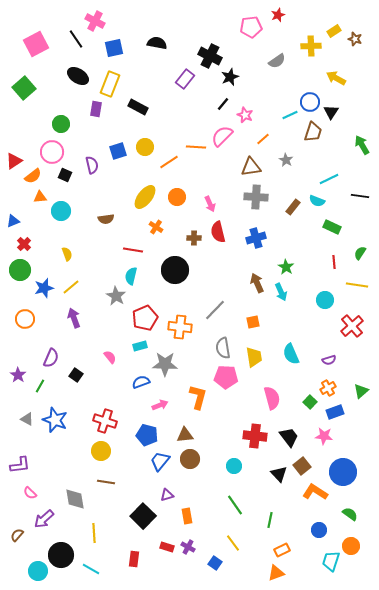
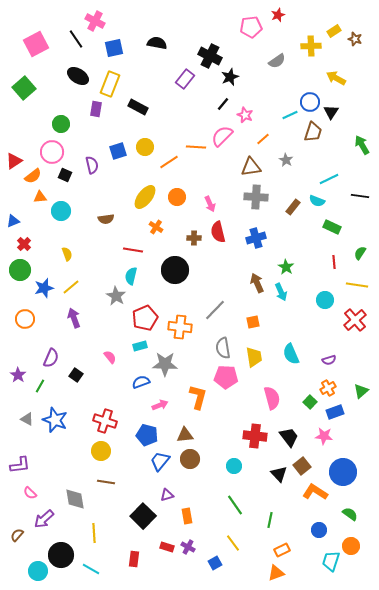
red cross at (352, 326): moved 3 px right, 6 px up
blue square at (215, 563): rotated 24 degrees clockwise
